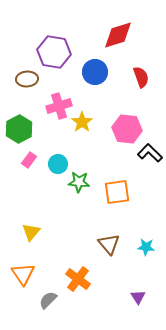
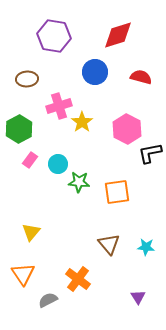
purple hexagon: moved 16 px up
red semicircle: rotated 55 degrees counterclockwise
pink hexagon: rotated 20 degrees clockwise
black L-shape: rotated 55 degrees counterclockwise
pink rectangle: moved 1 px right
gray semicircle: rotated 18 degrees clockwise
